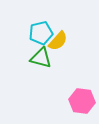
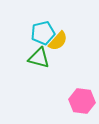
cyan pentagon: moved 2 px right
green triangle: moved 2 px left
